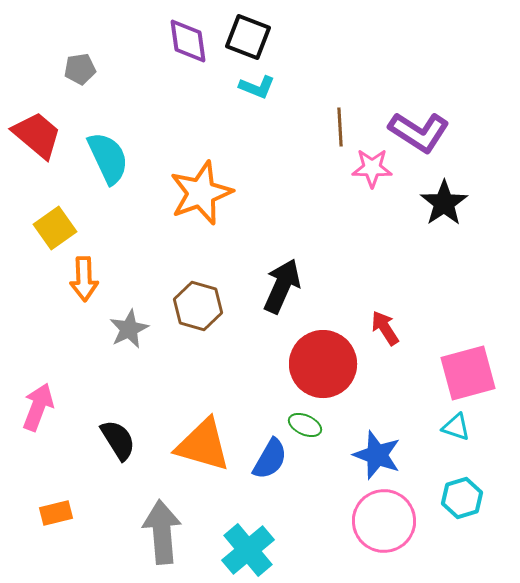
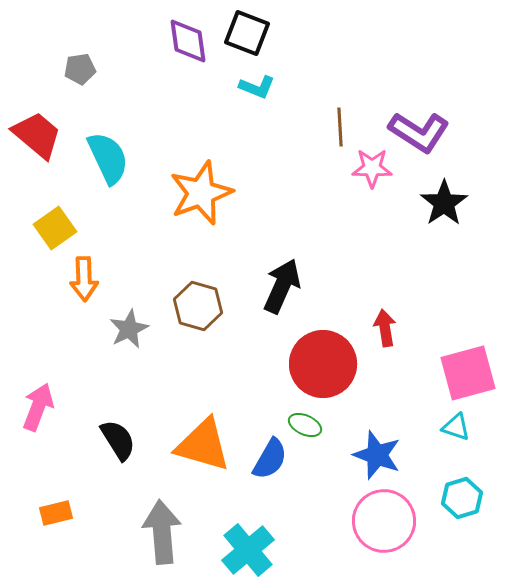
black square: moved 1 px left, 4 px up
red arrow: rotated 24 degrees clockwise
